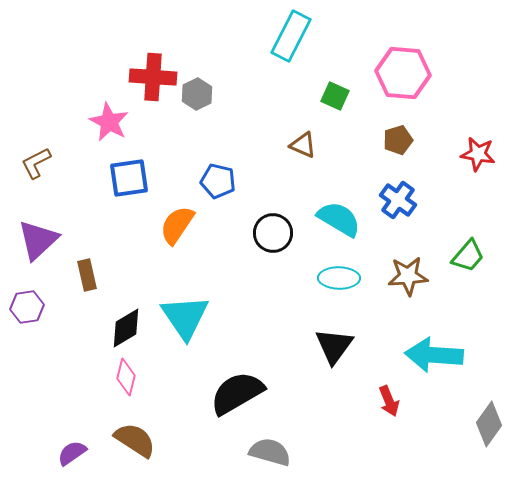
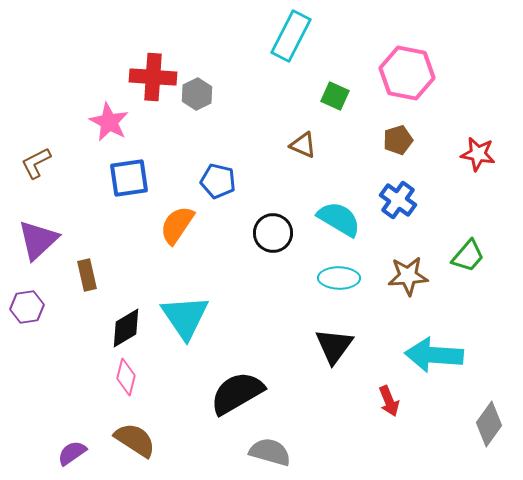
pink hexagon: moved 4 px right; rotated 6 degrees clockwise
